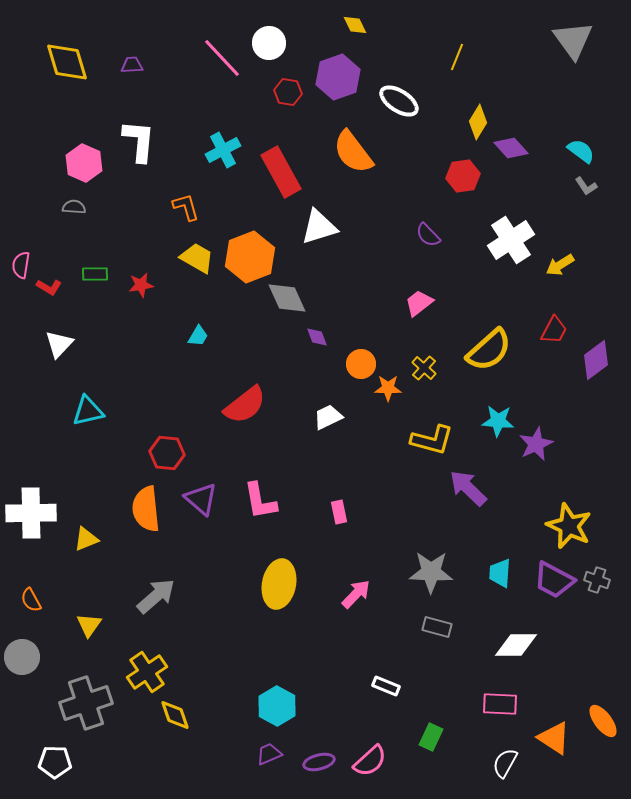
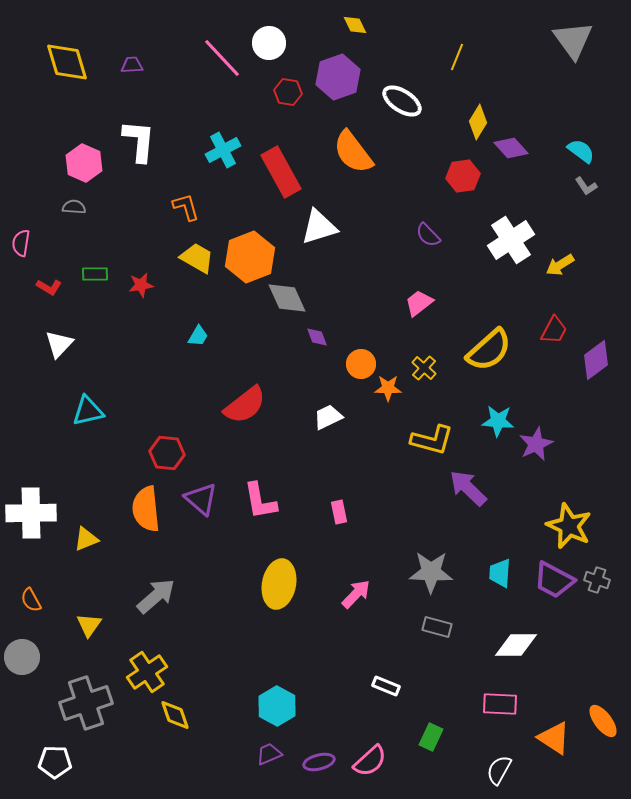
white ellipse at (399, 101): moved 3 px right
pink semicircle at (21, 265): moved 22 px up
white semicircle at (505, 763): moved 6 px left, 7 px down
